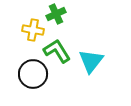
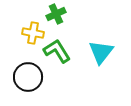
yellow cross: moved 3 px down
cyan triangle: moved 10 px right, 9 px up
black circle: moved 5 px left, 3 px down
